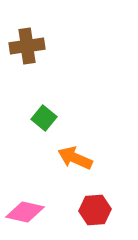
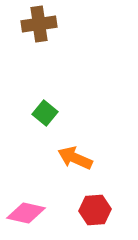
brown cross: moved 12 px right, 22 px up
green square: moved 1 px right, 5 px up
pink diamond: moved 1 px right, 1 px down
